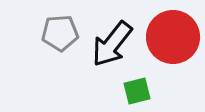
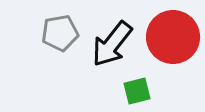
gray pentagon: rotated 6 degrees counterclockwise
